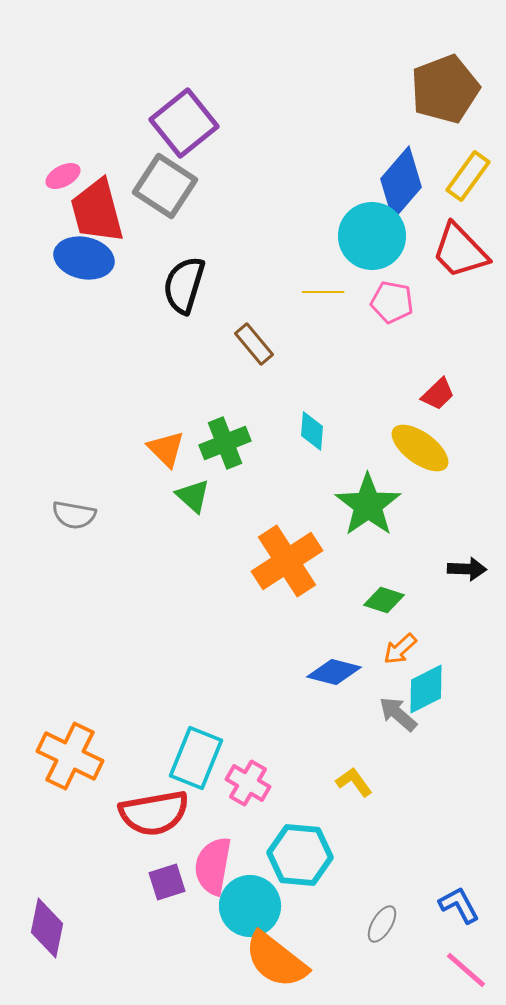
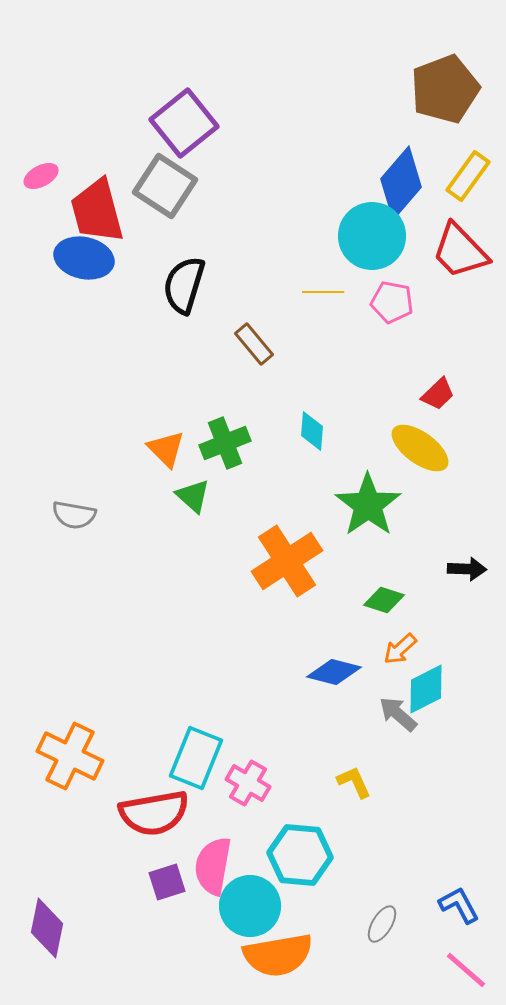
pink ellipse at (63, 176): moved 22 px left
yellow L-shape at (354, 782): rotated 12 degrees clockwise
orange semicircle at (276, 960): moved 2 px right, 5 px up; rotated 48 degrees counterclockwise
